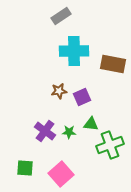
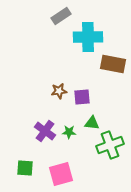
cyan cross: moved 14 px right, 14 px up
purple square: rotated 18 degrees clockwise
green triangle: moved 1 px right, 1 px up
pink square: rotated 25 degrees clockwise
